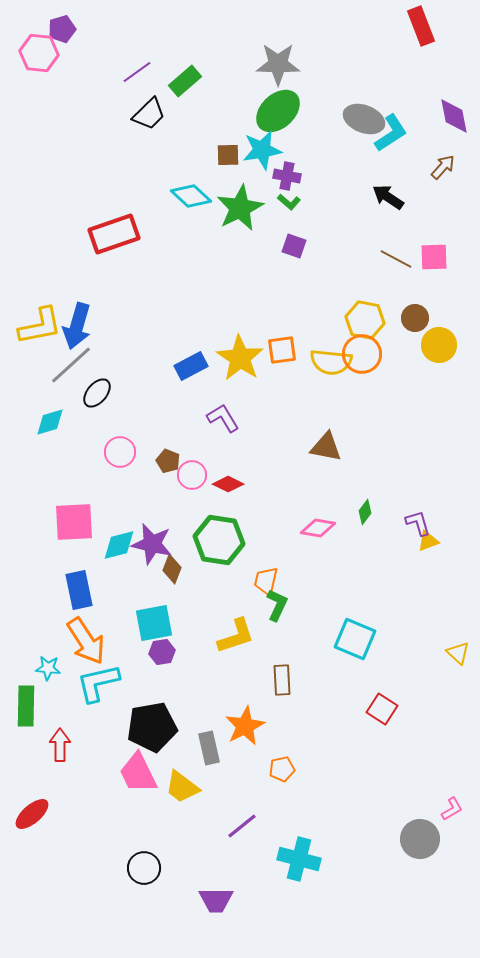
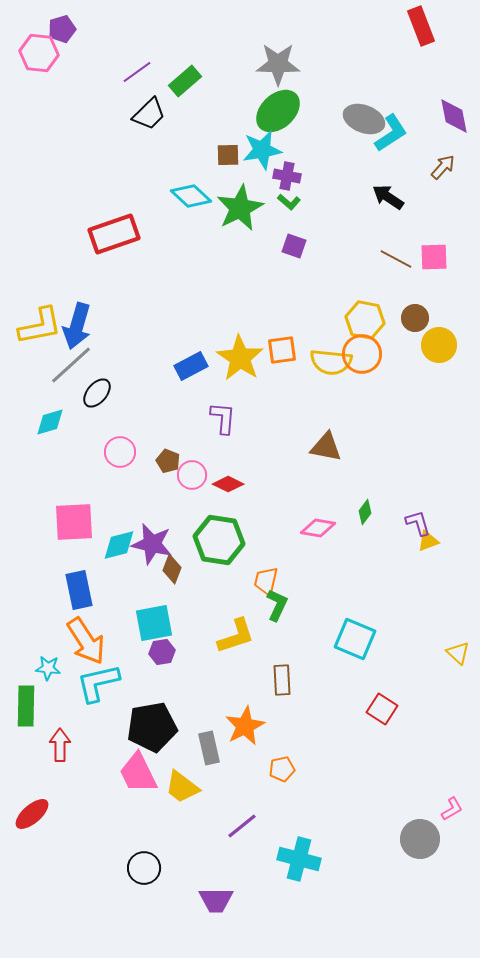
purple L-shape at (223, 418): rotated 36 degrees clockwise
